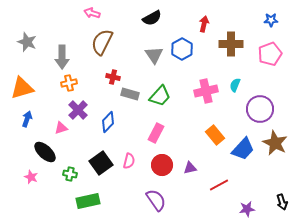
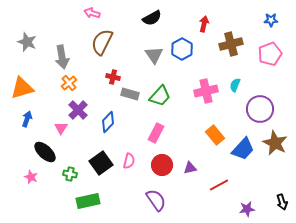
brown cross: rotated 15 degrees counterclockwise
gray arrow: rotated 10 degrees counterclockwise
orange cross: rotated 28 degrees counterclockwise
pink triangle: rotated 40 degrees counterclockwise
